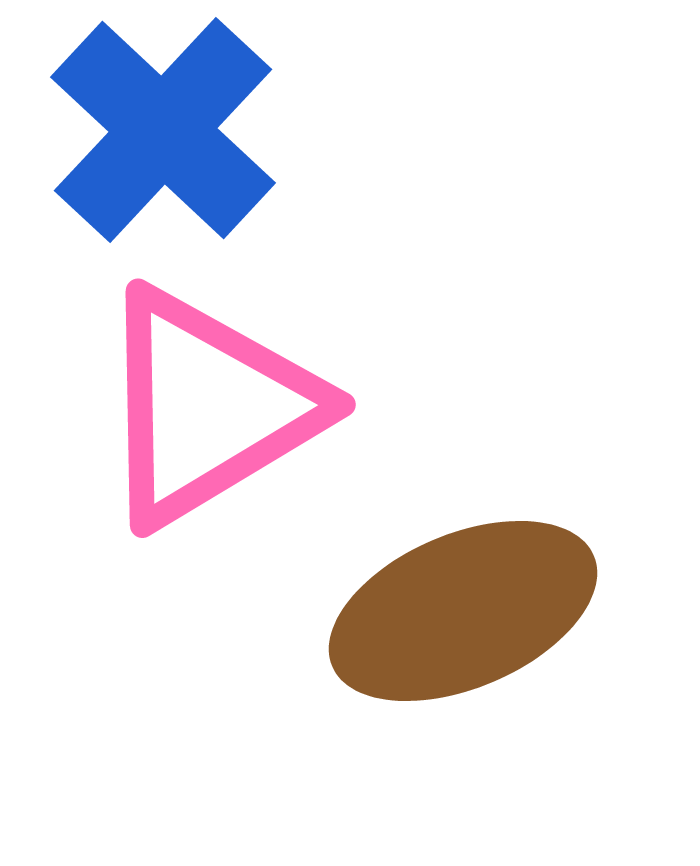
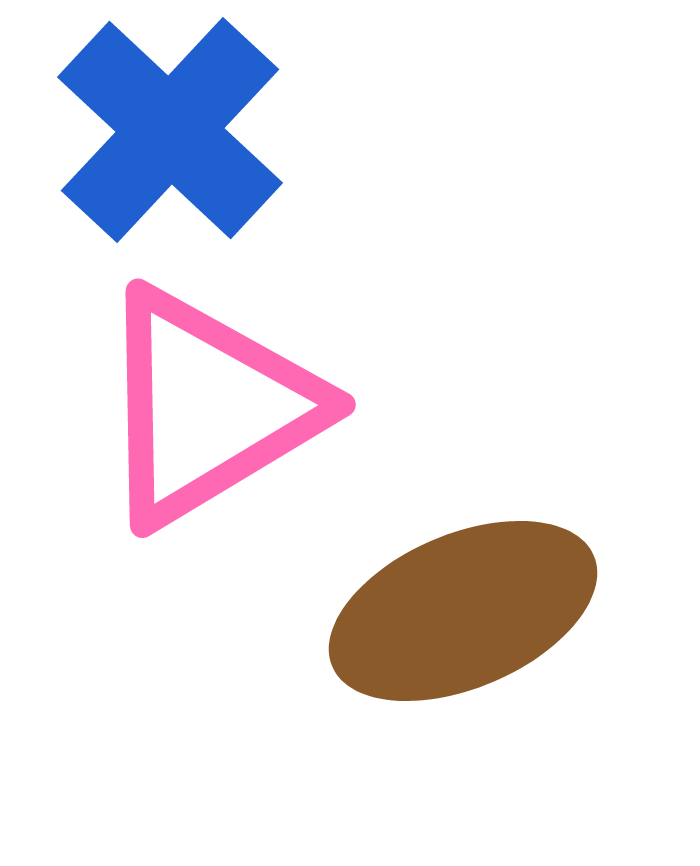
blue cross: moved 7 px right
